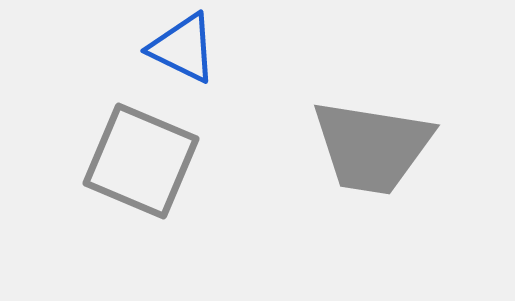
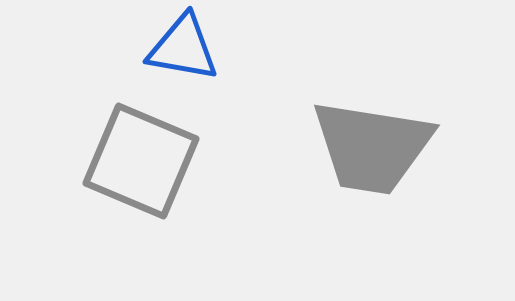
blue triangle: rotated 16 degrees counterclockwise
